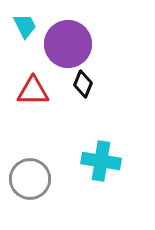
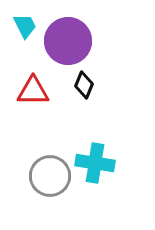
purple circle: moved 3 px up
black diamond: moved 1 px right, 1 px down
cyan cross: moved 6 px left, 2 px down
gray circle: moved 20 px right, 3 px up
